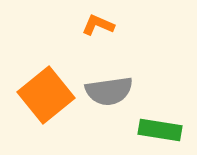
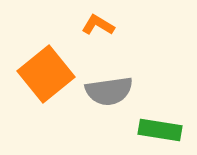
orange L-shape: rotated 8 degrees clockwise
orange square: moved 21 px up
